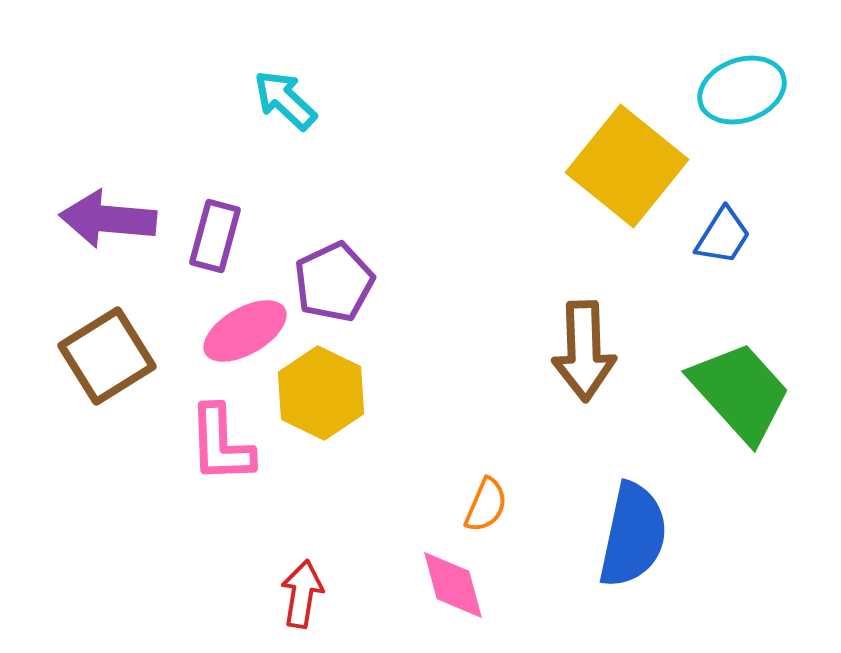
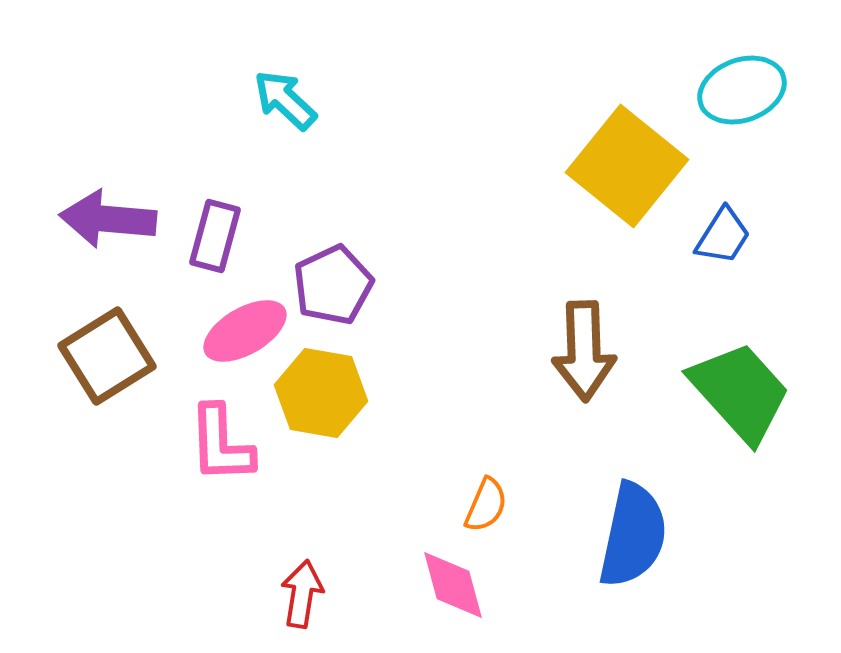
purple pentagon: moved 1 px left, 3 px down
yellow hexagon: rotated 16 degrees counterclockwise
